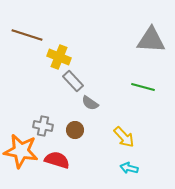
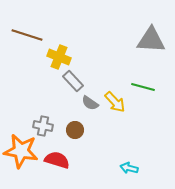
yellow arrow: moved 9 px left, 35 px up
